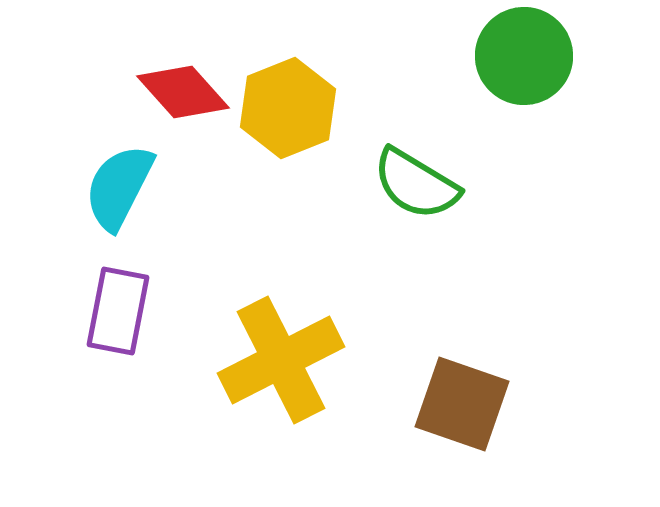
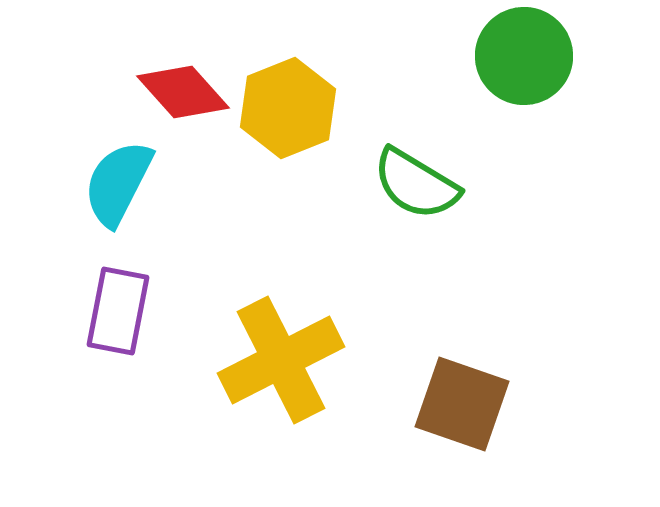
cyan semicircle: moved 1 px left, 4 px up
